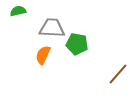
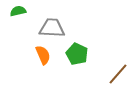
green pentagon: moved 10 px down; rotated 15 degrees clockwise
orange semicircle: rotated 132 degrees clockwise
